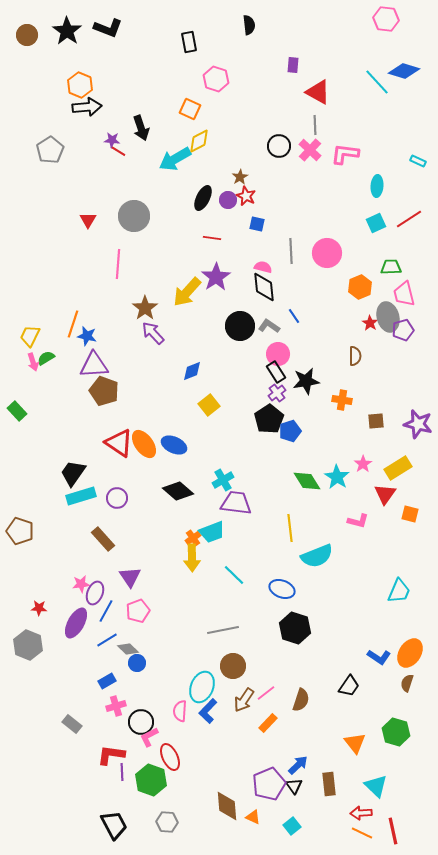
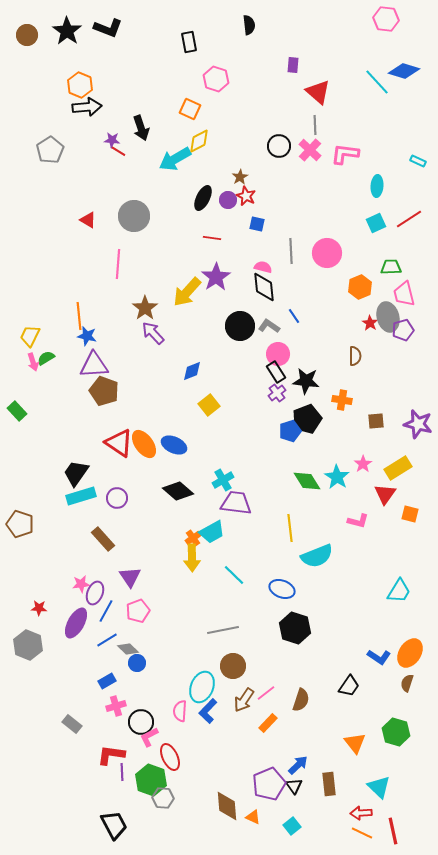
red triangle at (318, 92): rotated 12 degrees clockwise
red triangle at (88, 220): rotated 30 degrees counterclockwise
orange line at (73, 324): moved 6 px right, 8 px up; rotated 24 degrees counterclockwise
black star at (306, 381): rotated 16 degrees clockwise
black pentagon at (269, 419): moved 38 px right; rotated 12 degrees clockwise
black trapezoid at (73, 473): moved 3 px right
brown pentagon at (20, 531): moved 7 px up
cyan trapezoid at (212, 532): rotated 8 degrees counterclockwise
cyan trapezoid at (399, 591): rotated 8 degrees clockwise
cyan triangle at (376, 786): moved 3 px right, 1 px down
gray hexagon at (167, 822): moved 4 px left, 24 px up
